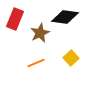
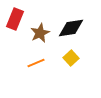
black diamond: moved 6 px right, 11 px down; rotated 16 degrees counterclockwise
